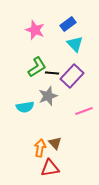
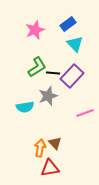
pink star: rotated 30 degrees clockwise
black line: moved 1 px right
pink line: moved 1 px right, 2 px down
